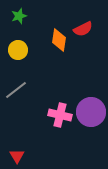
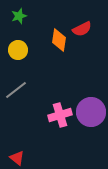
red semicircle: moved 1 px left
pink cross: rotated 30 degrees counterclockwise
red triangle: moved 2 px down; rotated 21 degrees counterclockwise
